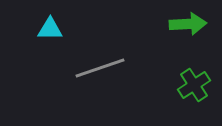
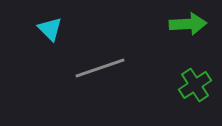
cyan triangle: rotated 44 degrees clockwise
green cross: moved 1 px right
